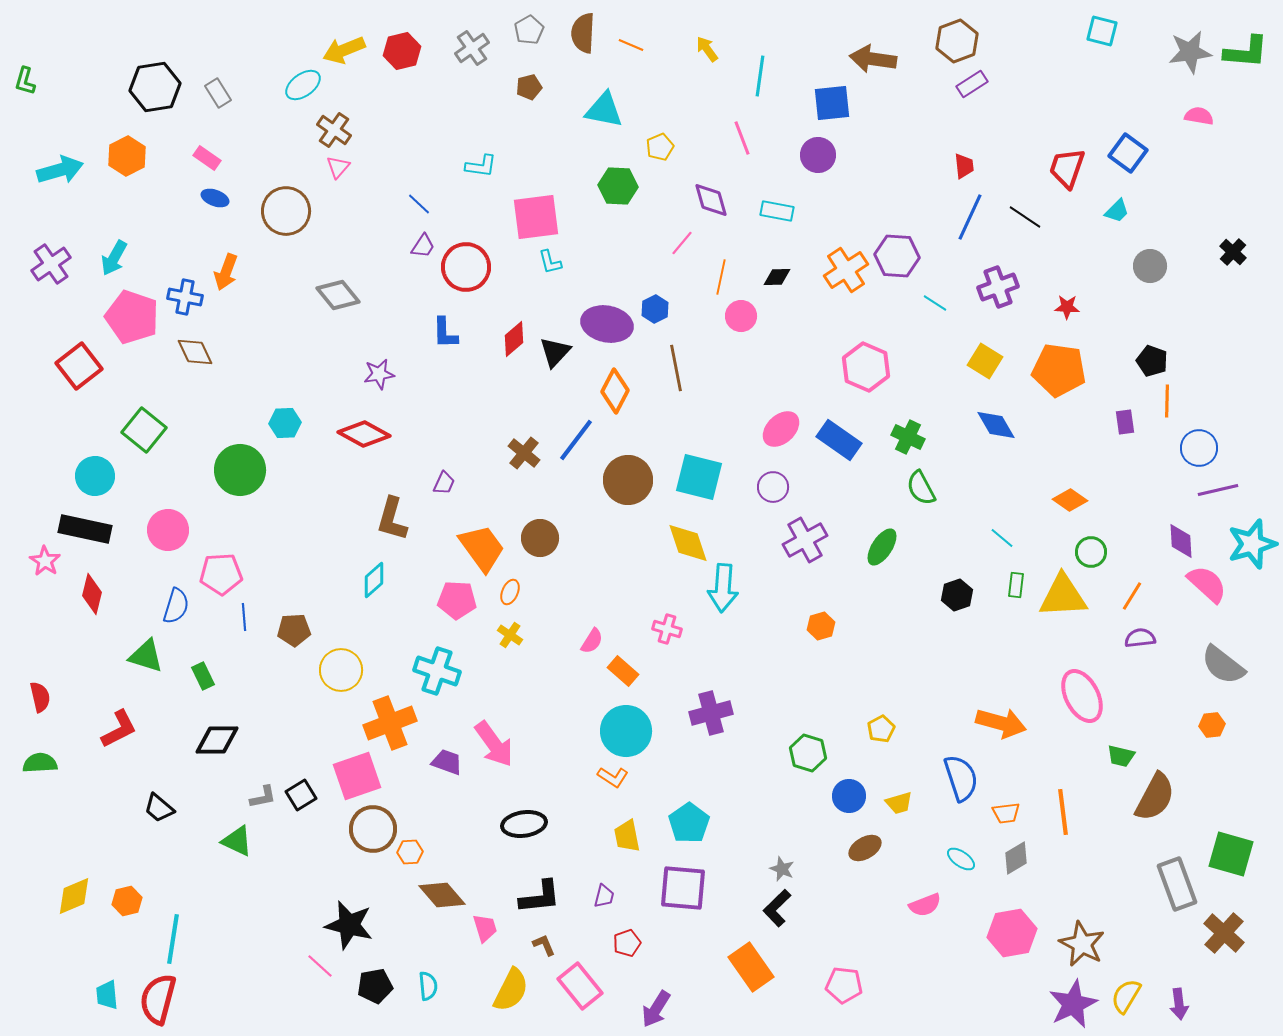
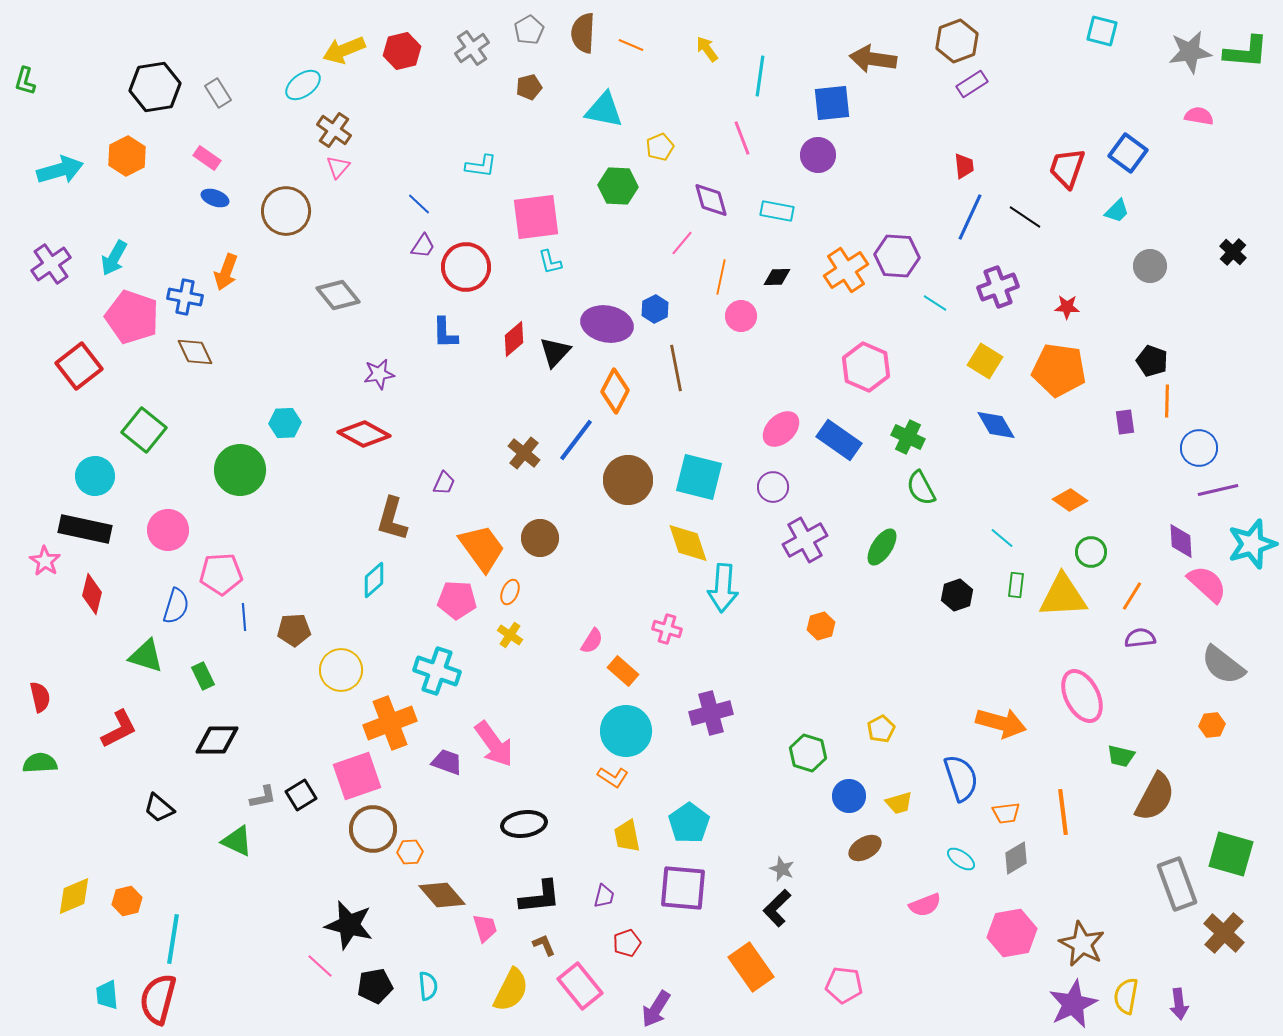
yellow semicircle at (1126, 996): rotated 21 degrees counterclockwise
